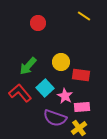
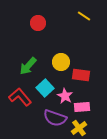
red L-shape: moved 4 px down
